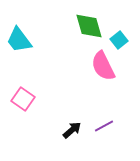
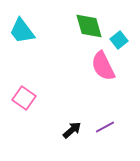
cyan trapezoid: moved 3 px right, 9 px up
pink square: moved 1 px right, 1 px up
purple line: moved 1 px right, 1 px down
